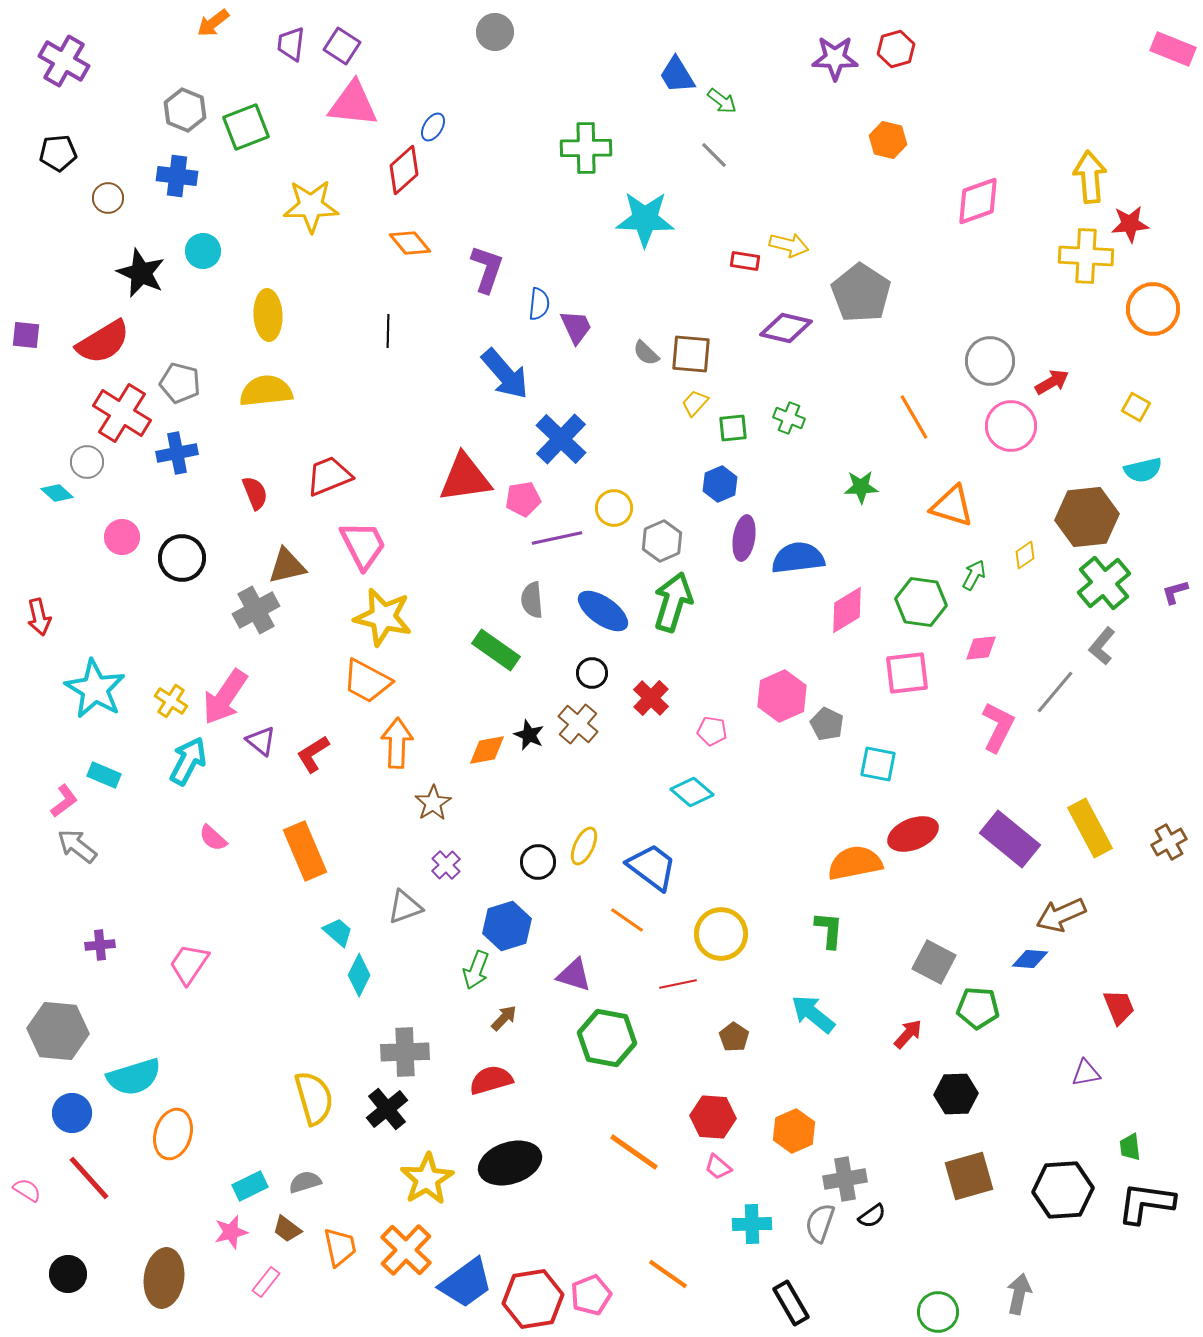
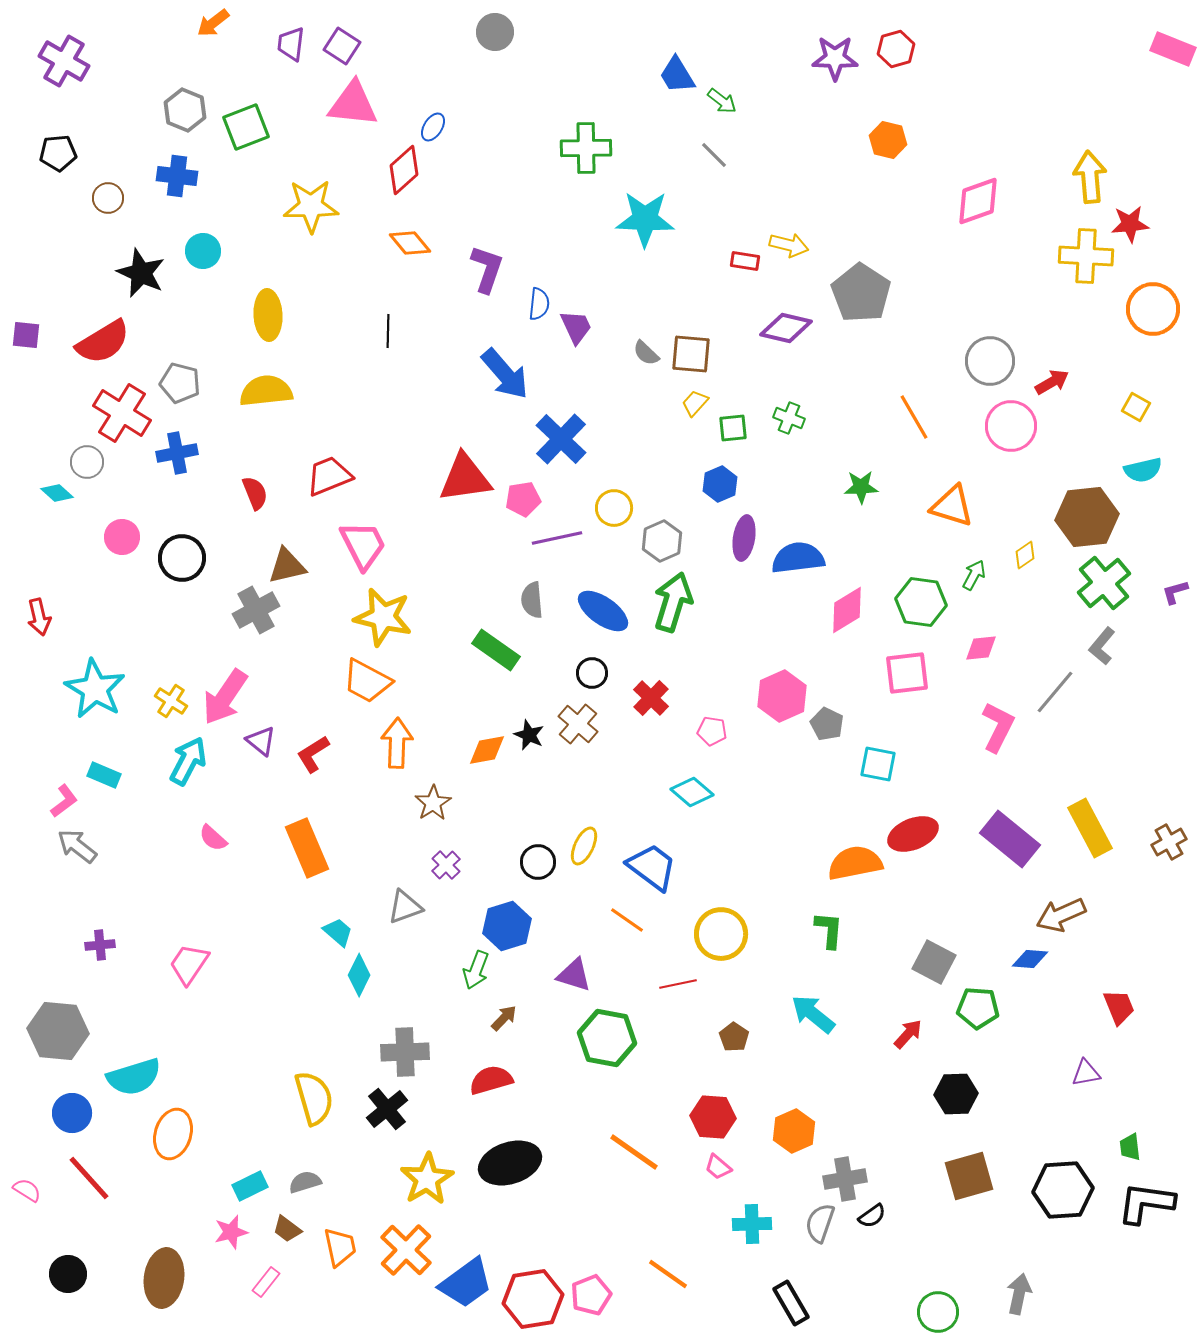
orange rectangle at (305, 851): moved 2 px right, 3 px up
